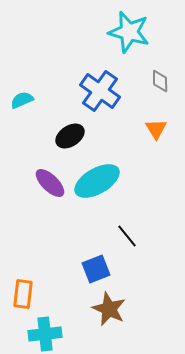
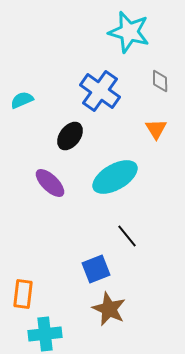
black ellipse: rotated 20 degrees counterclockwise
cyan ellipse: moved 18 px right, 4 px up
